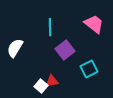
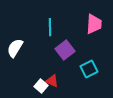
pink trapezoid: rotated 55 degrees clockwise
red triangle: rotated 32 degrees clockwise
